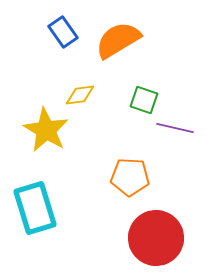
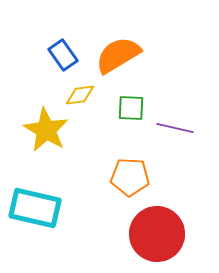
blue rectangle: moved 23 px down
orange semicircle: moved 15 px down
green square: moved 13 px left, 8 px down; rotated 16 degrees counterclockwise
cyan rectangle: rotated 60 degrees counterclockwise
red circle: moved 1 px right, 4 px up
